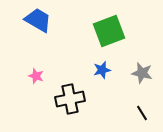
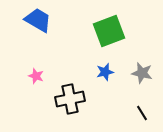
blue star: moved 3 px right, 2 px down
